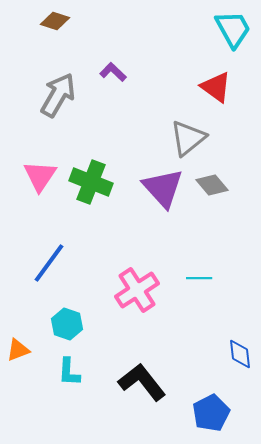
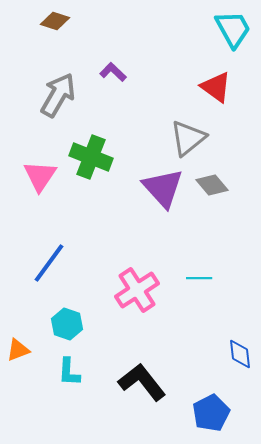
green cross: moved 25 px up
